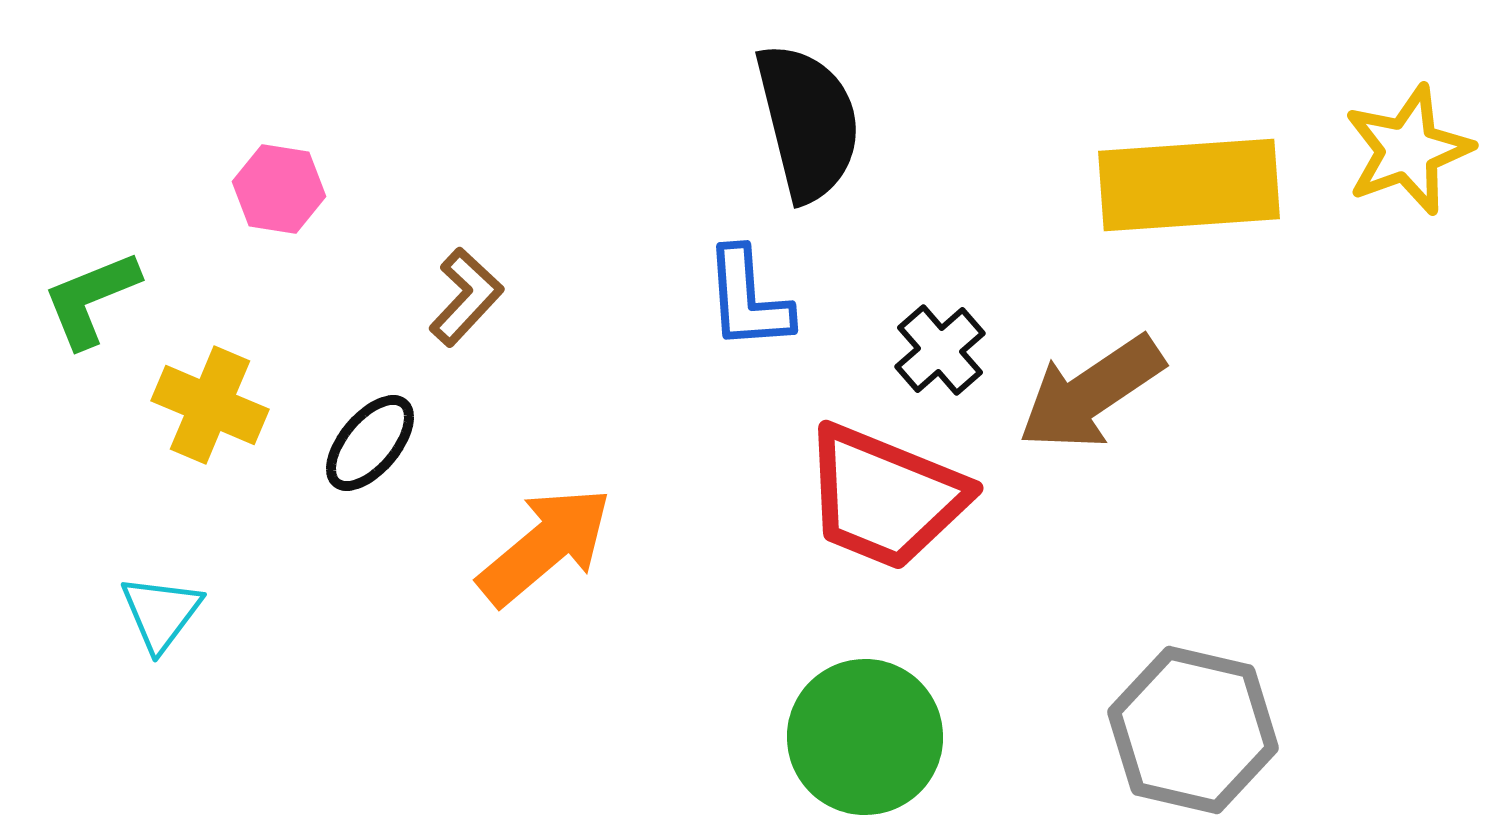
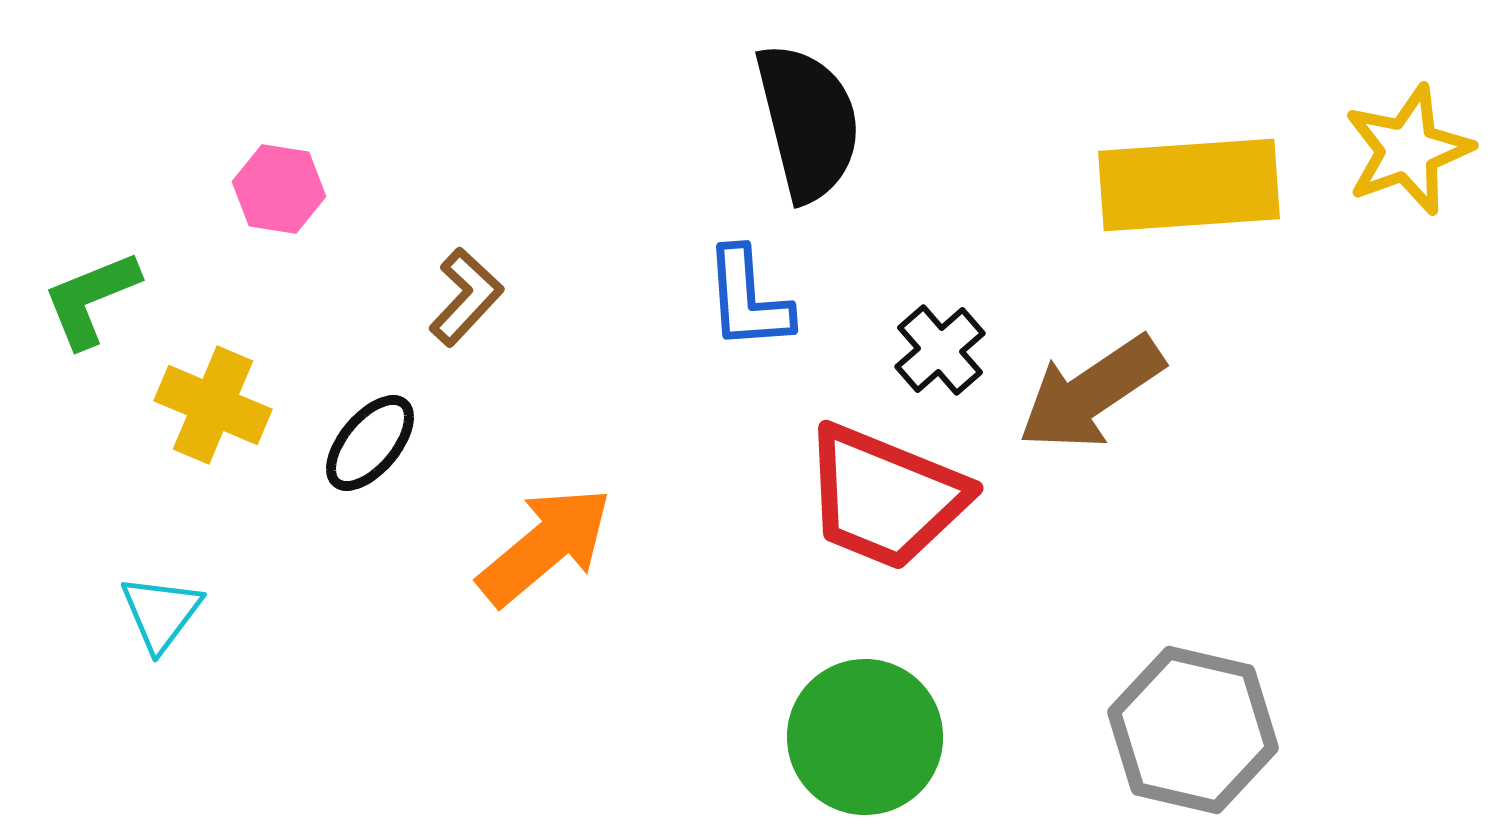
yellow cross: moved 3 px right
